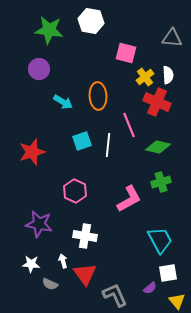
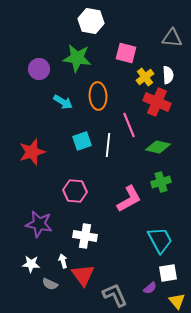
green star: moved 28 px right, 28 px down
pink hexagon: rotated 20 degrees counterclockwise
red triangle: moved 2 px left, 1 px down
